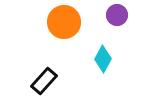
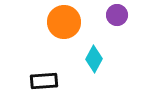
cyan diamond: moved 9 px left
black rectangle: rotated 44 degrees clockwise
